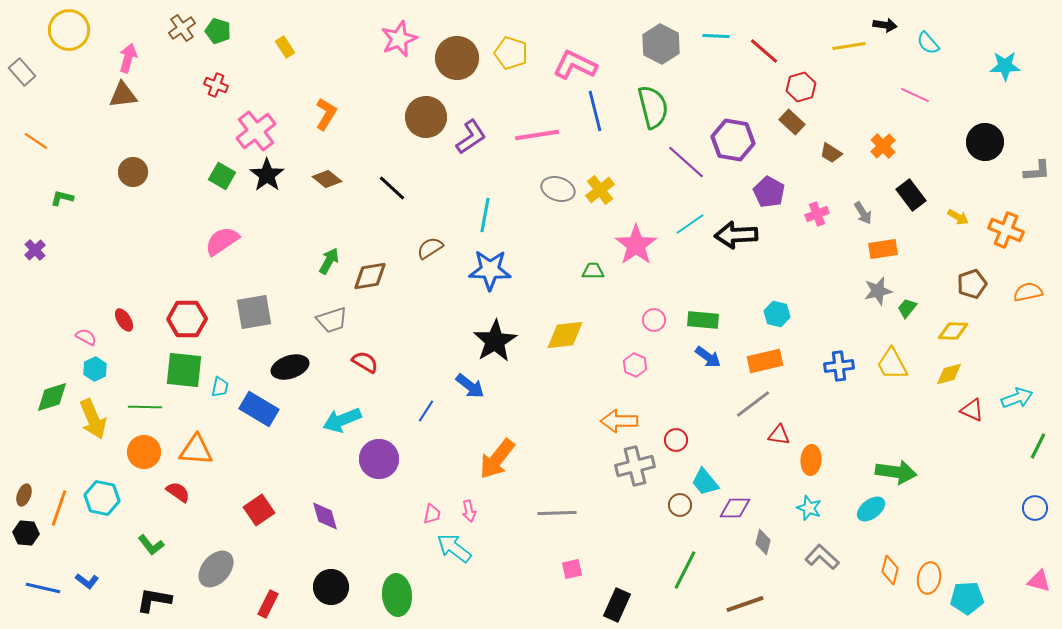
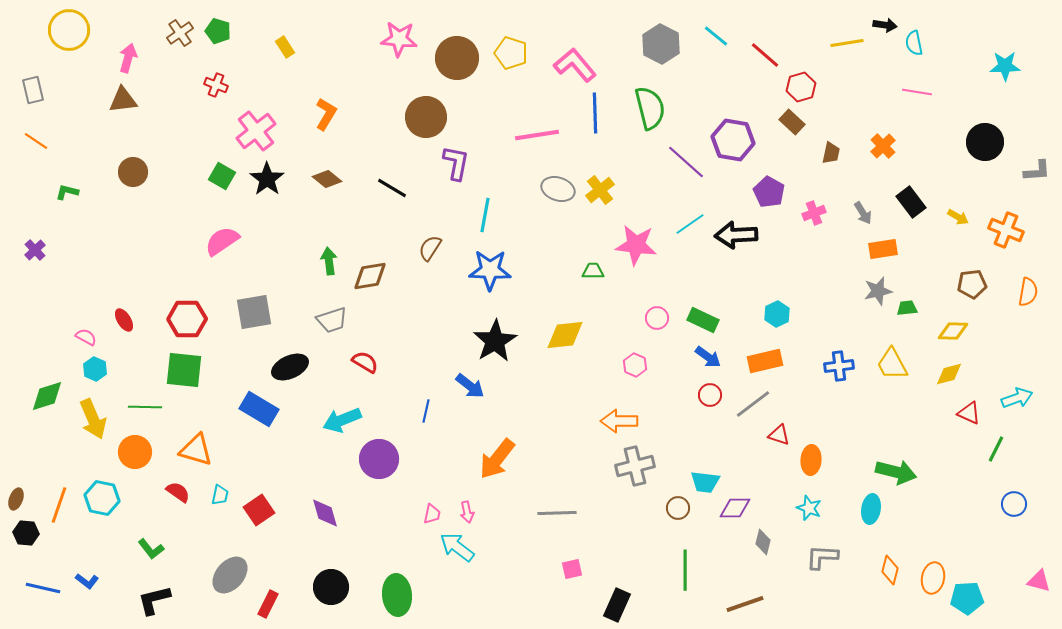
brown cross at (182, 28): moved 2 px left, 5 px down
cyan line at (716, 36): rotated 36 degrees clockwise
pink star at (399, 39): rotated 27 degrees clockwise
cyan semicircle at (928, 43): moved 14 px left; rotated 30 degrees clockwise
yellow line at (849, 46): moved 2 px left, 3 px up
red line at (764, 51): moved 1 px right, 4 px down
pink L-shape at (575, 65): rotated 24 degrees clockwise
gray rectangle at (22, 72): moved 11 px right, 18 px down; rotated 28 degrees clockwise
brown triangle at (123, 95): moved 5 px down
pink line at (915, 95): moved 2 px right, 3 px up; rotated 16 degrees counterclockwise
green semicircle at (653, 107): moved 3 px left, 1 px down
blue line at (595, 111): moved 2 px down; rotated 12 degrees clockwise
purple L-shape at (471, 137): moved 15 px left, 26 px down; rotated 45 degrees counterclockwise
brown trapezoid at (831, 153): rotated 110 degrees counterclockwise
black star at (267, 175): moved 4 px down
black line at (392, 188): rotated 12 degrees counterclockwise
black rectangle at (911, 195): moved 7 px down
green L-shape at (62, 198): moved 5 px right, 6 px up
pink cross at (817, 214): moved 3 px left, 1 px up
pink star at (636, 245): rotated 30 degrees counterclockwise
brown semicircle at (430, 248): rotated 24 degrees counterclockwise
green arrow at (329, 261): rotated 36 degrees counterclockwise
brown pentagon at (972, 284): rotated 12 degrees clockwise
orange semicircle at (1028, 292): rotated 112 degrees clockwise
green trapezoid at (907, 308): rotated 45 degrees clockwise
cyan hexagon at (777, 314): rotated 20 degrees clockwise
pink circle at (654, 320): moved 3 px right, 2 px up
green rectangle at (703, 320): rotated 20 degrees clockwise
black ellipse at (290, 367): rotated 6 degrees counterclockwise
cyan hexagon at (95, 369): rotated 10 degrees counterclockwise
cyan trapezoid at (220, 387): moved 108 px down
green diamond at (52, 397): moved 5 px left, 1 px up
red triangle at (972, 410): moved 3 px left, 3 px down
blue line at (426, 411): rotated 20 degrees counterclockwise
red triangle at (779, 435): rotated 10 degrees clockwise
red circle at (676, 440): moved 34 px right, 45 px up
green line at (1038, 446): moved 42 px left, 3 px down
orange triangle at (196, 450): rotated 12 degrees clockwise
orange circle at (144, 452): moved 9 px left
green arrow at (896, 472): rotated 6 degrees clockwise
cyan trapezoid at (705, 482): rotated 44 degrees counterclockwise
brown ellipse at (24, 495): moved 8 px left, 4 px down
brown circle at (680, 505): moved 2 px left, 3 px down
orange line at (59, 508): moved 3 px up
blue circle at (1035, 508): moved 21 px left, 4 px up
cyan ellipse at (871, 509): rotated 44 degrees counterclockwise
pink arrow at (469, 511): moved 2 px left, 1 px down
purple diamond at (325, 516): moved 3 px up
green L-shape at (151, 545): moved 4 px down
cyan arrow at (454, 548): moved 3 px right, 1 px up
gray L-shape at (822, 557): rotated 40 degrees counterclockwise
gray ellipse at (216, 569): moved 14 px right, 6 px down
green line at (685, 570): rotated 27 degrees counterclockwise
orange ellipse at (929, 578): moved 4 px right
black L-shape at (154, 600): rotated 24 degrees counterclockwise
